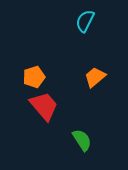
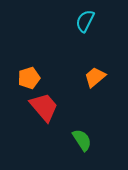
orange pentagon: moved 5 px left, 1 px down
red trapezoid: moved 1 px down
